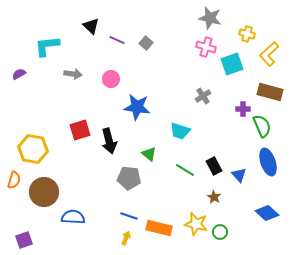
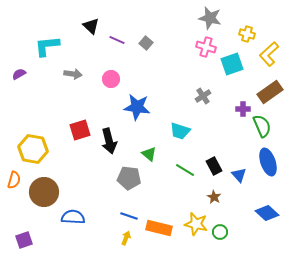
brown rectangle: rotated 50 degrees counterclockwise
